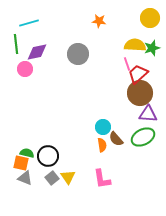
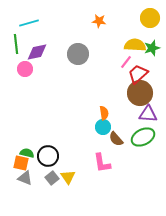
pink line: moved 1 px left, 2 px up; rotated 56 degrees clockwise
orange semicircle: moved 2 px right, 32 px up
pink L-shape: moved 16 px up
